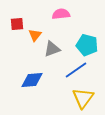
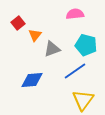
pink semicircle: moved 14 px right
red square: moved 1 px right, 1 px up; rotated 32 degrees counterclockwise
cyan pentagon: moved 1 px left
blue line: moved 1 px left, 1 px down
yellow triangle: moved 2 px down
